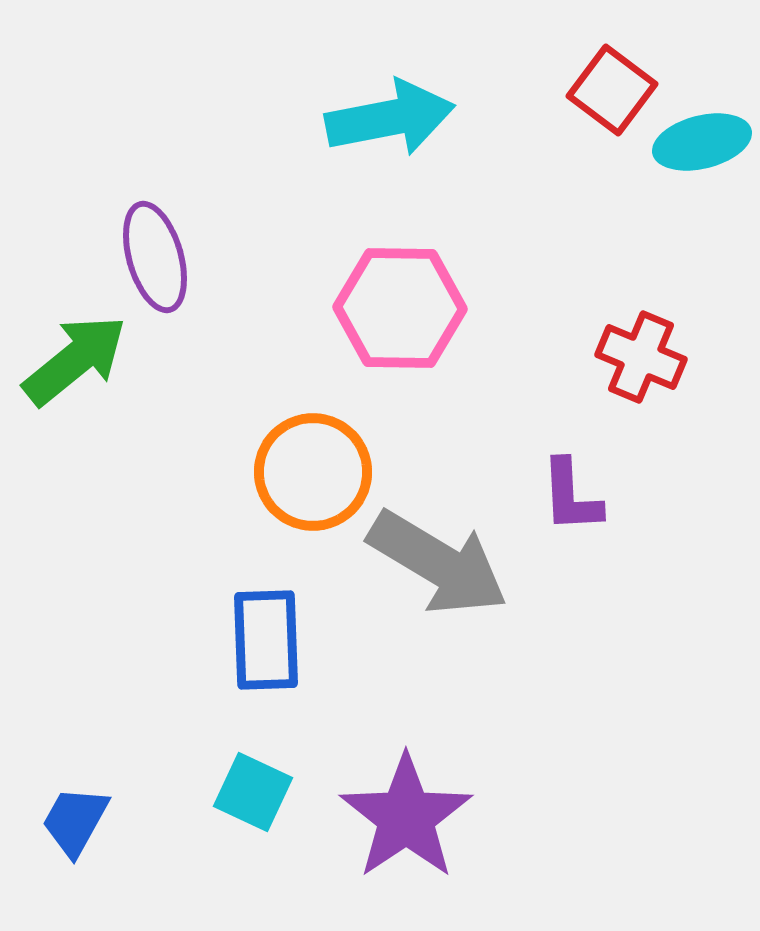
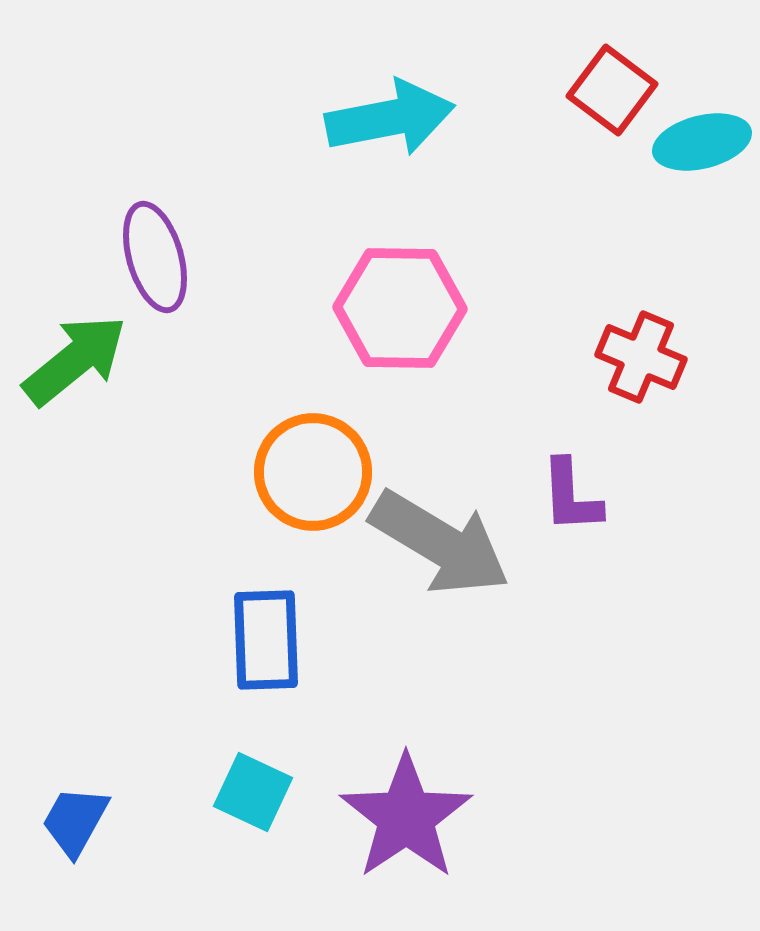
gray arrow: moved 2 px right, 20 px up
